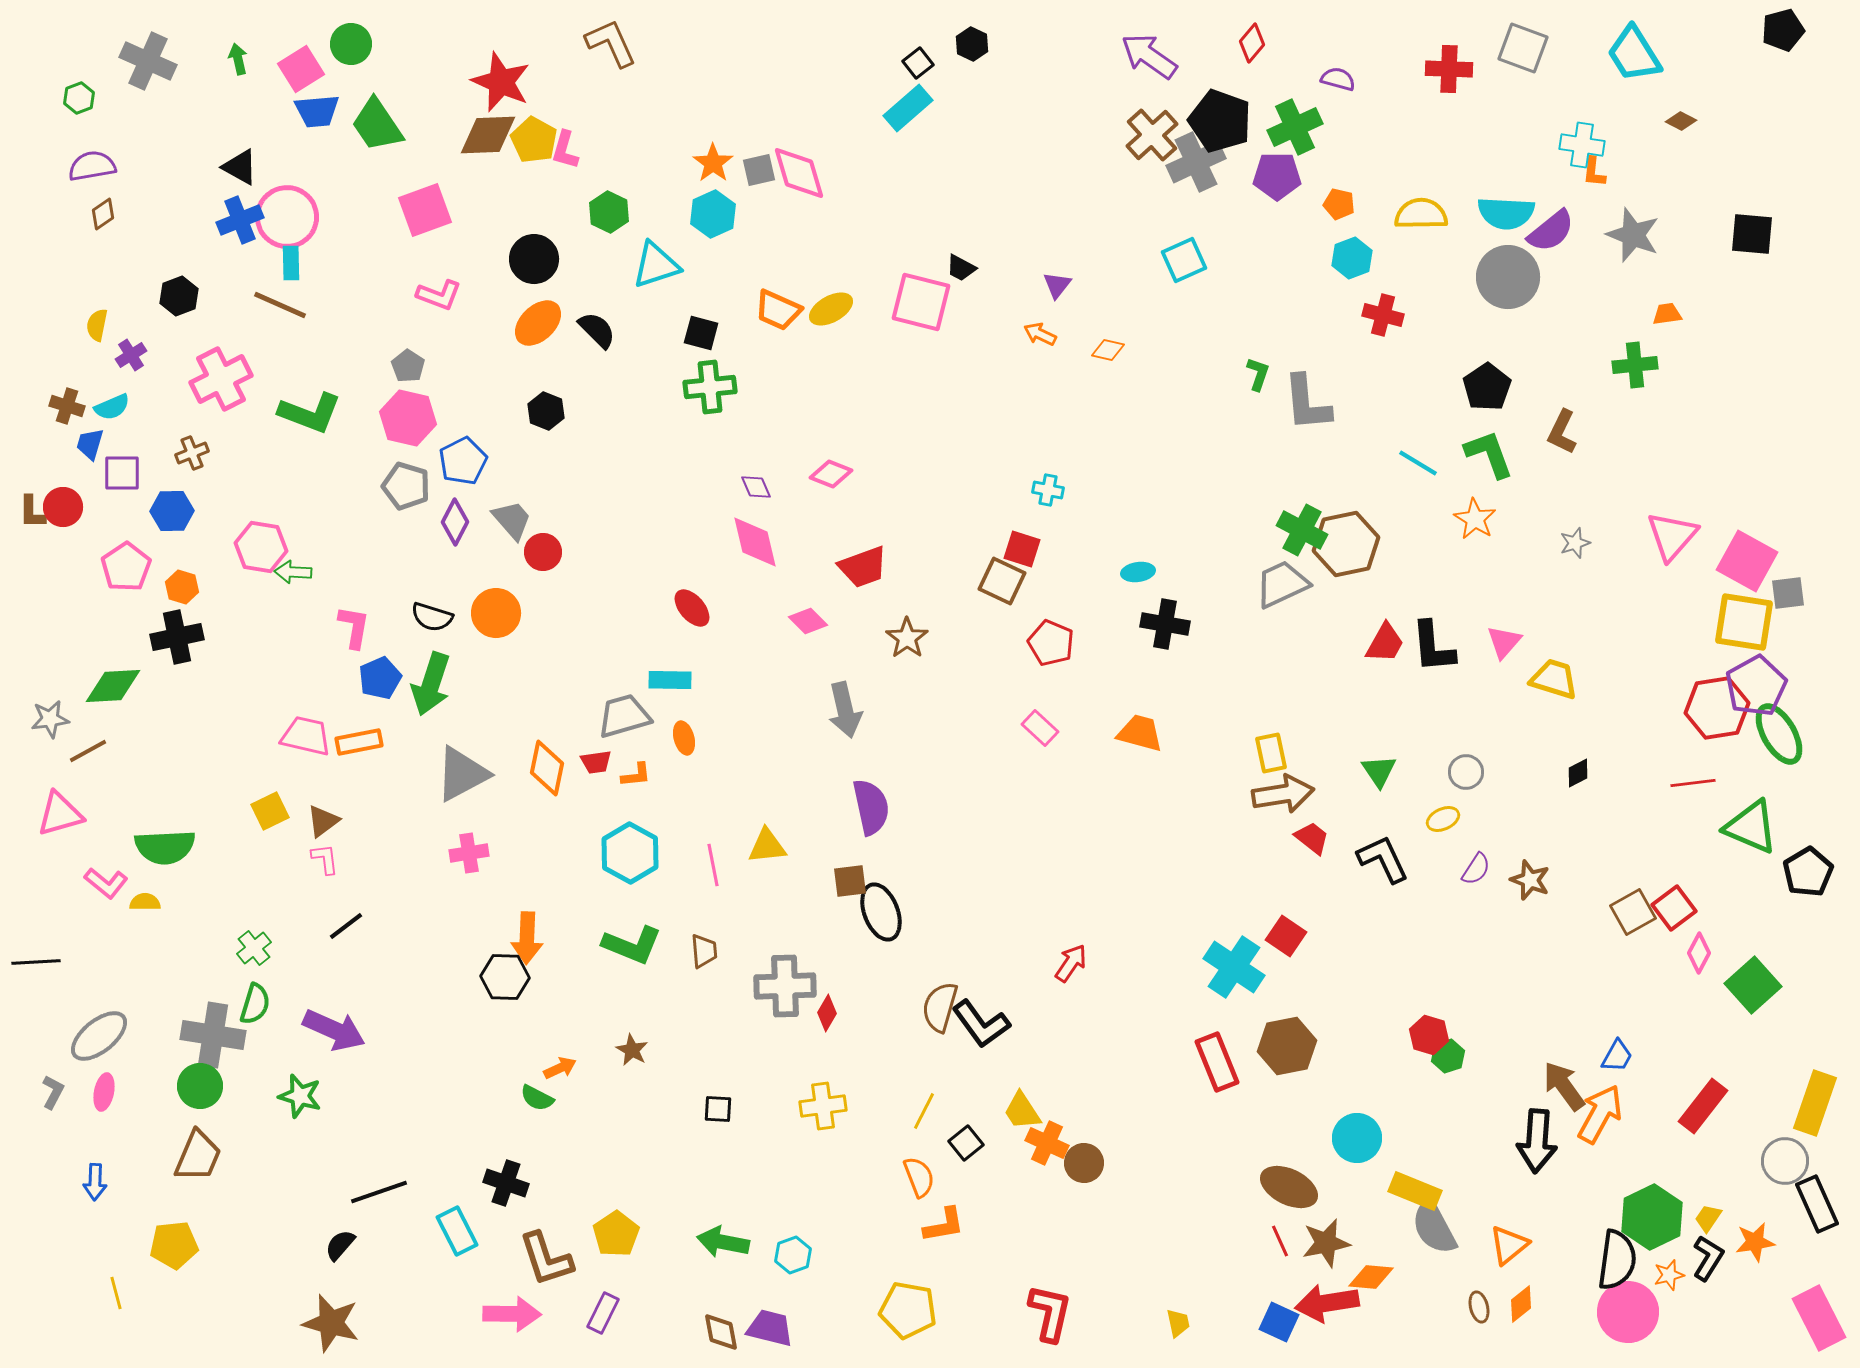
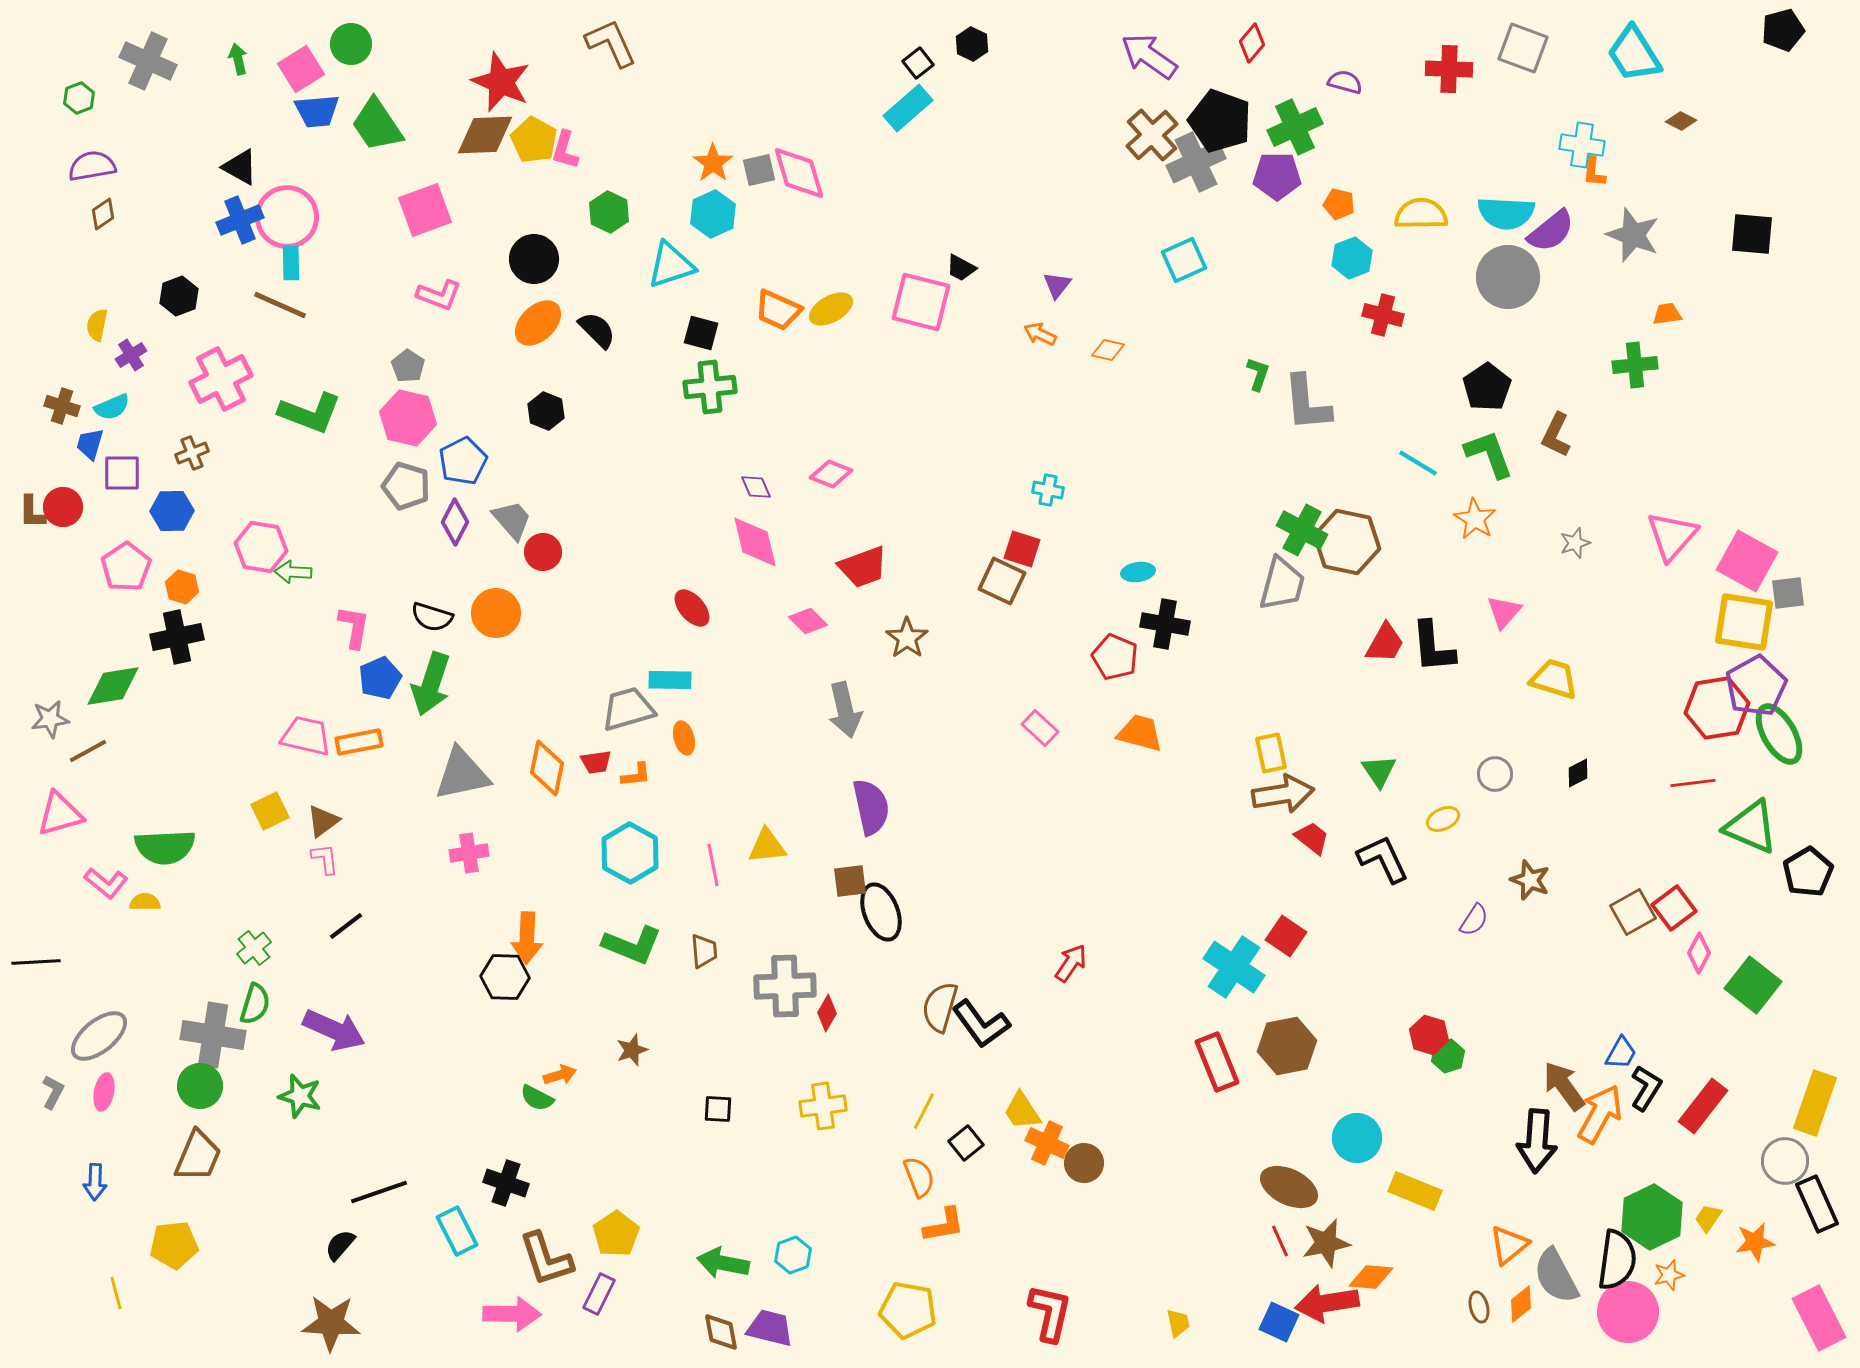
purple semicircle at (1338, 79): moved 7 px right, 3 px down
brown diamond at (488, 135): moved 3 px left
cyan triangle at (656, 265): moved 15 px right
brown cross at (67, 406): moved 5 px left
brown L-shape at (1562, 432): moved 6 px left, 3 px down
brown hexagon at (1346, 544): moved 1 px right, 2 px up; rotated 24 degrees clockwise
gray trapezoid at (1282, 584): rotated 130 degrees clockwise
pink triangle at (1504, 642): moved 30 px up
red pentagon at (1051, 643): moved 64 px right, 14 px down
green diamond at (113, 686): rotated 6 degrees counterclockwise
gray trapezoid at (624, 716): moved 4 px right, 7 px up
gray circle at (1466, 772): moved 29 px right, 2 px down
gray triangle at (462, 774): rotated 16 degrees clockwise
purple semicircle at (1476, 869): moved 2 px left, 51 px down
green square at (1753, 985): rotated 10 degrees counterclockwise
brown star at (632, 1050): rotated 24 degrees clockwise
blue trapezoid at (1617, 1056): moved 4 px right, 3 px up
orange arrow at (560, 1068): moved 7 px down; rotated 8 degrees clockwise
gray semicircle at (1434, 1227): moved 122 px right, 49 px down
green arrow at (723, 1242): moved 21 px down
black L-shape at (1708, 1258): moved 62 px left, 170 px up
purple rectangle at (603, 1313): moved 4 px left, 19 px up
brown star at (331, 1323): rotated 12 degrees counterclockwise
